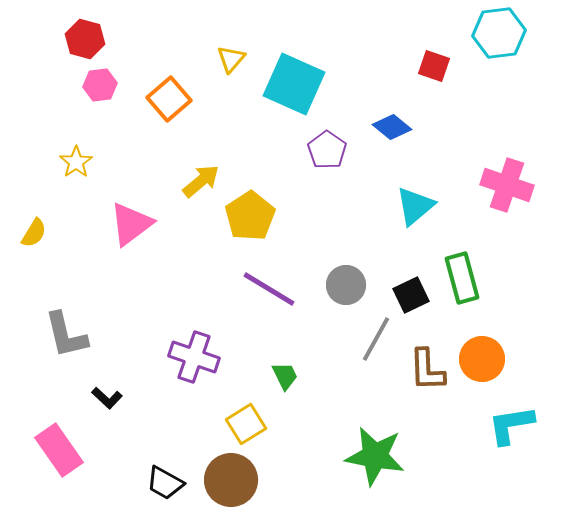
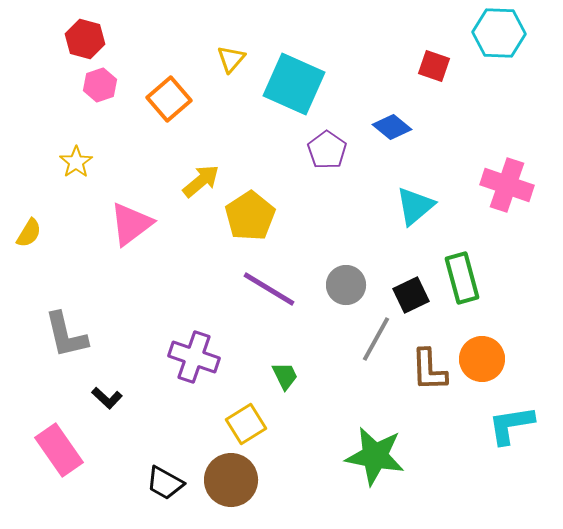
cyan hexagon: rotated 9 degrees clockwise
pink hexagon: rotated 12 degrees counterclockwise
yellow semicircle: moved 5 px left
brown L-shape: moved 2 px right
